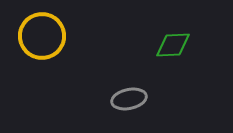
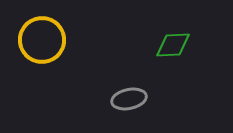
yellow circle: moved 4 px down
